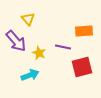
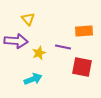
purple arrow: rotated 45 degrees counterclockwise
yellow star: rotated 24 degrees clockwise
red square: rotated 25 degrees clockwise
cyan arrow: moved 3 px right, 4 px down
